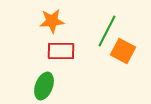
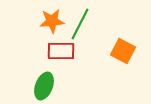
green line: moved 27 px left, 7 px up
